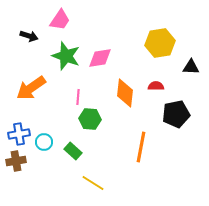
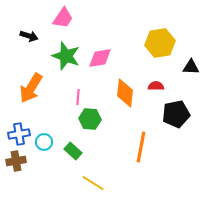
pink trapezoid: moved 3 px right, 2 px up
orange arrow: rotated 24 degrees counterclockwise
